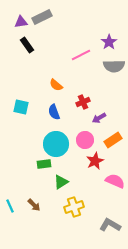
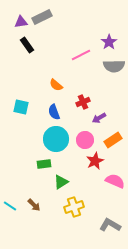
cyan circle: moved 5 px up
cyan line: rotated 32 degrees counterclockwise
